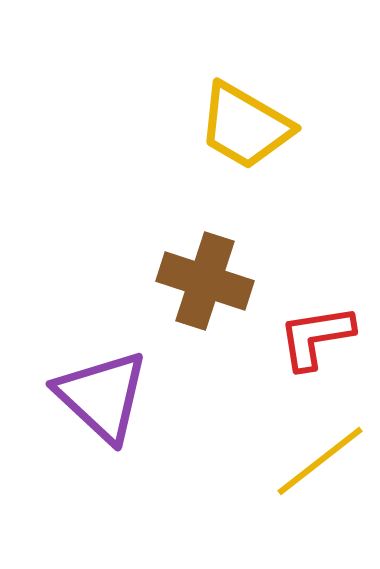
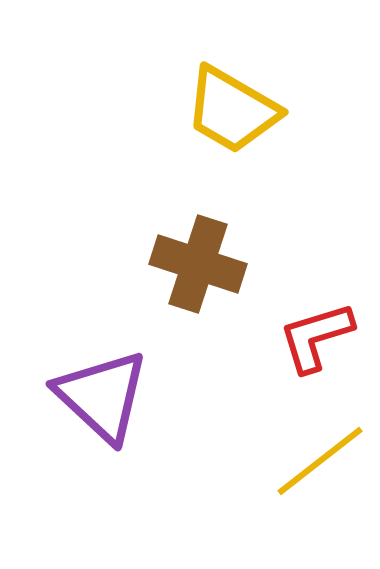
yellow trapezoid: moved 13 px left, 16 px up
brown cross: moved 7 px left, 17 px up
red L-shape: rotated 8 degrees counterclockwise
